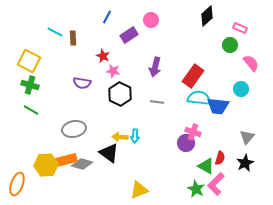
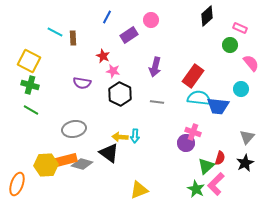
green triangle: rotated 48 degrees clockwise
